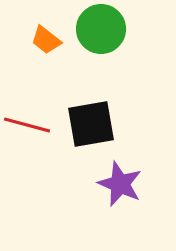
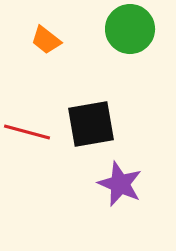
green circle: moved 29 px right
red line: moved 7 px down
